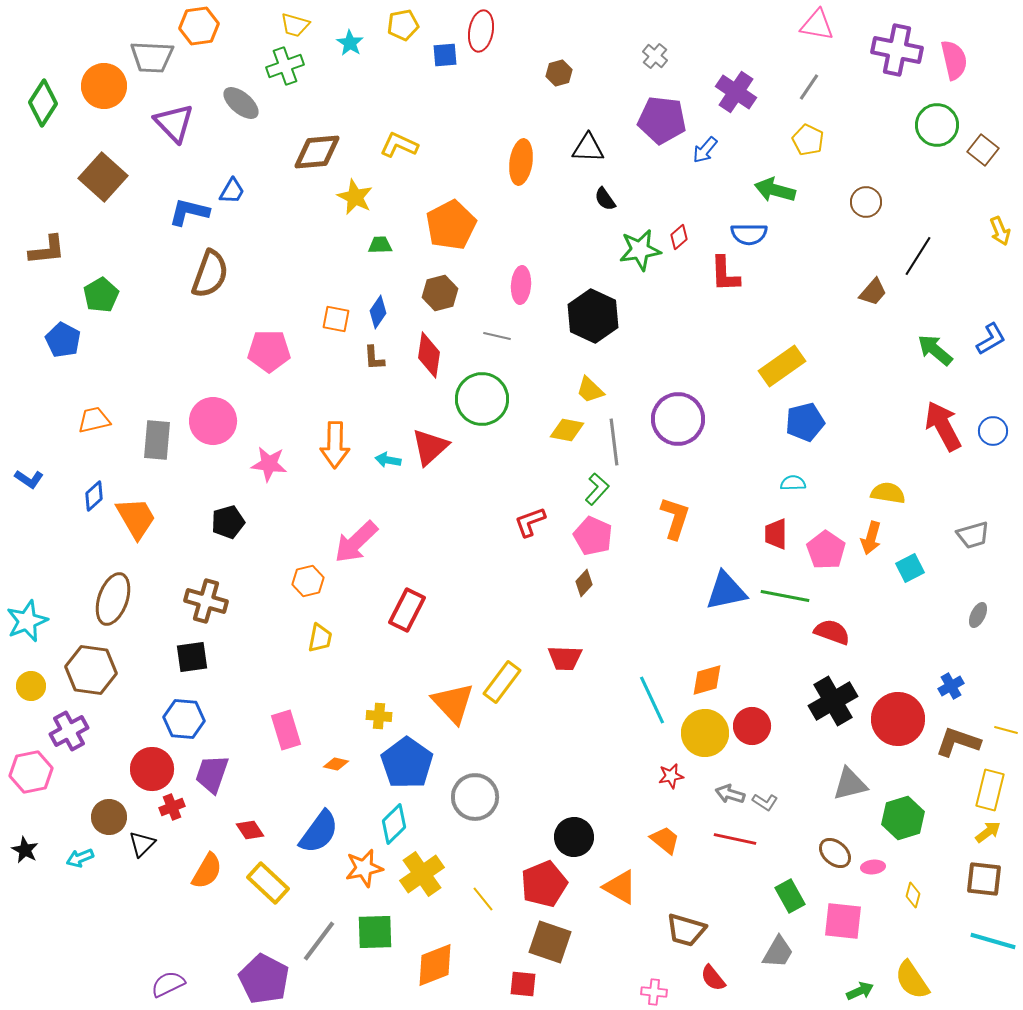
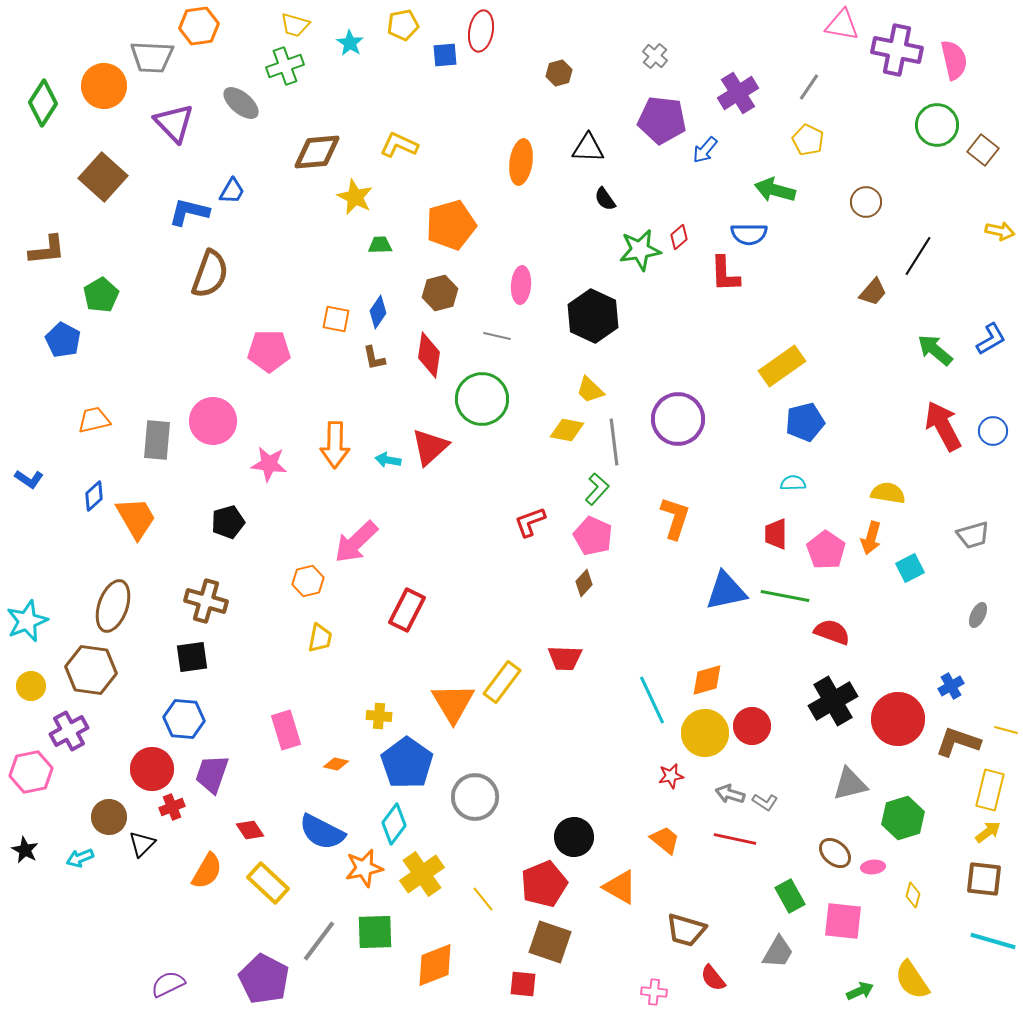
pink triangle at (817, 25): moved 25 px right
purple cross at (736, 92): moved 2 px right, 1 px down; rotated 24 degrees clockwise
orange pentagon at (451, 225): rotated 12 degrees clockwise
yellow arrow at (1000, 231): rotated 56 degrees counterclockwise
brown L-shape at (374, 358): rotated 8 degrees counterclockwise
brown ellipse at (113, 599): moved 7 px down
orange triangle at (453, 703): rotated 12 degrees clockwise
cyan diamond at (394, 824): rotated 9 degrees counterclockwise
blue semicircle at (319, 832): moved 3 px right; rotated 81 degrees clockwise
